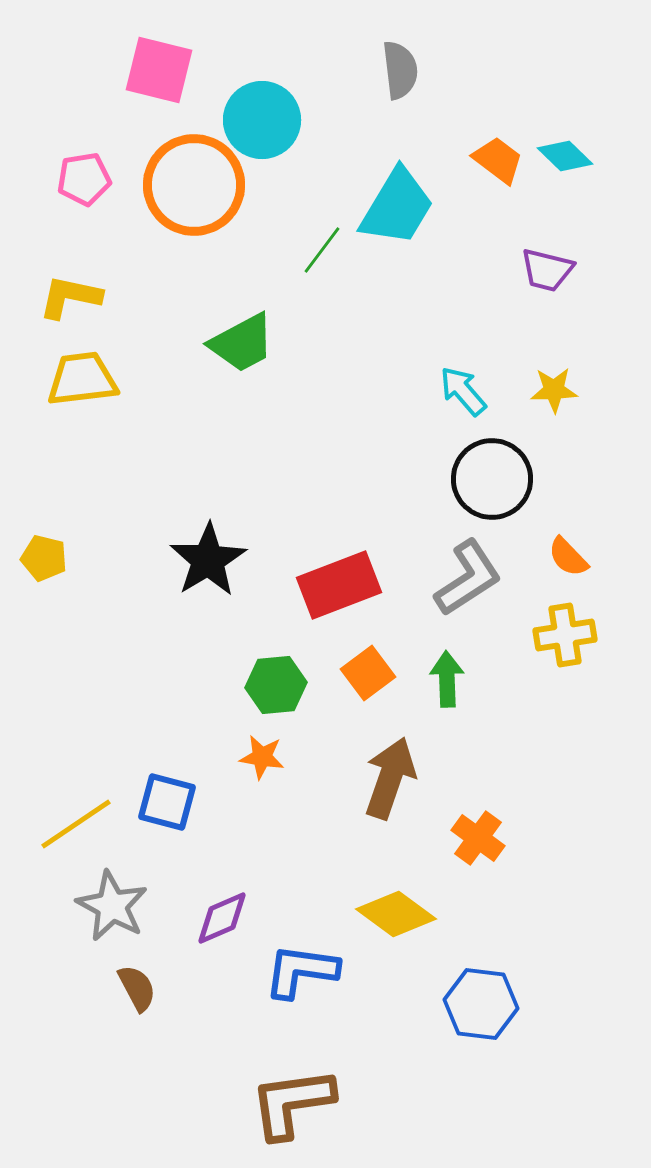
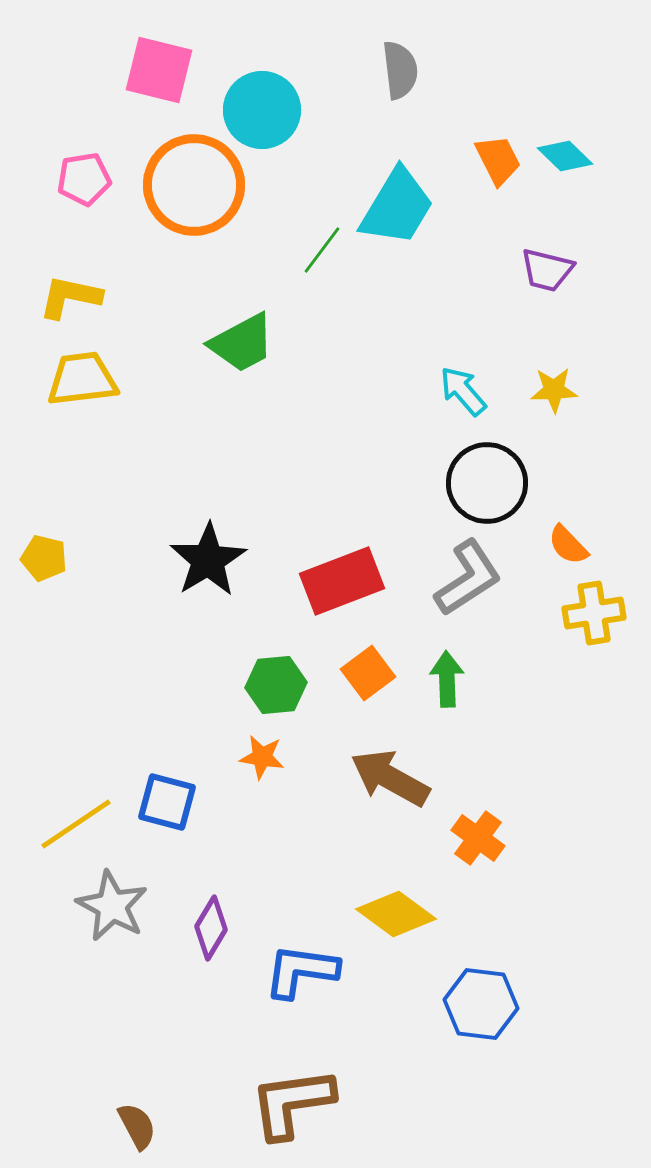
cyan circle: moved 10 px up
orange trapezoid: rotated 26 degrees clockwise
black circle: moved 5 px left, 4 px down
orange semicircle: moved 12 px up
red rectangle: moved 3 px right, 4 px up
yellow cross: moved 29 px right, 22 px up
brown arrow: rotated 80 degrees counterclockwise
purple diamond: moved 11 px left, 10 px down; rotated 36 degrees counterclockwise
brown semicircle: moved 138 px down
